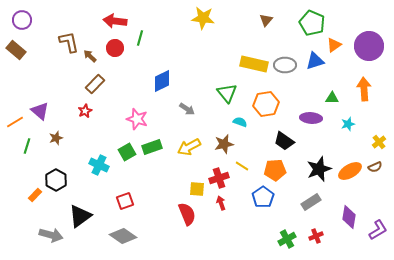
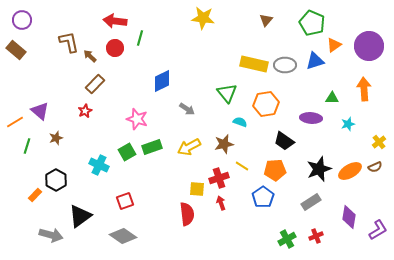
red semicircle at (187, 214): rotated 15 degrees clockwise
